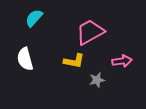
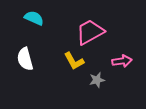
cyan semicircle: rotated 72 degrees clockwise
yellow L-shape: rotated 50 degrees clockwise
